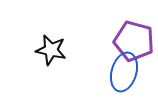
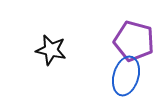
blue ellipse: moved 2 px right, 4 px down
